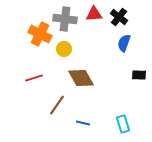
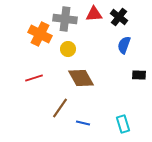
blue semicircle: moved 2 px down
yellow circle: moved 4 px right
brown line: moved 3 px right, 3 px down
